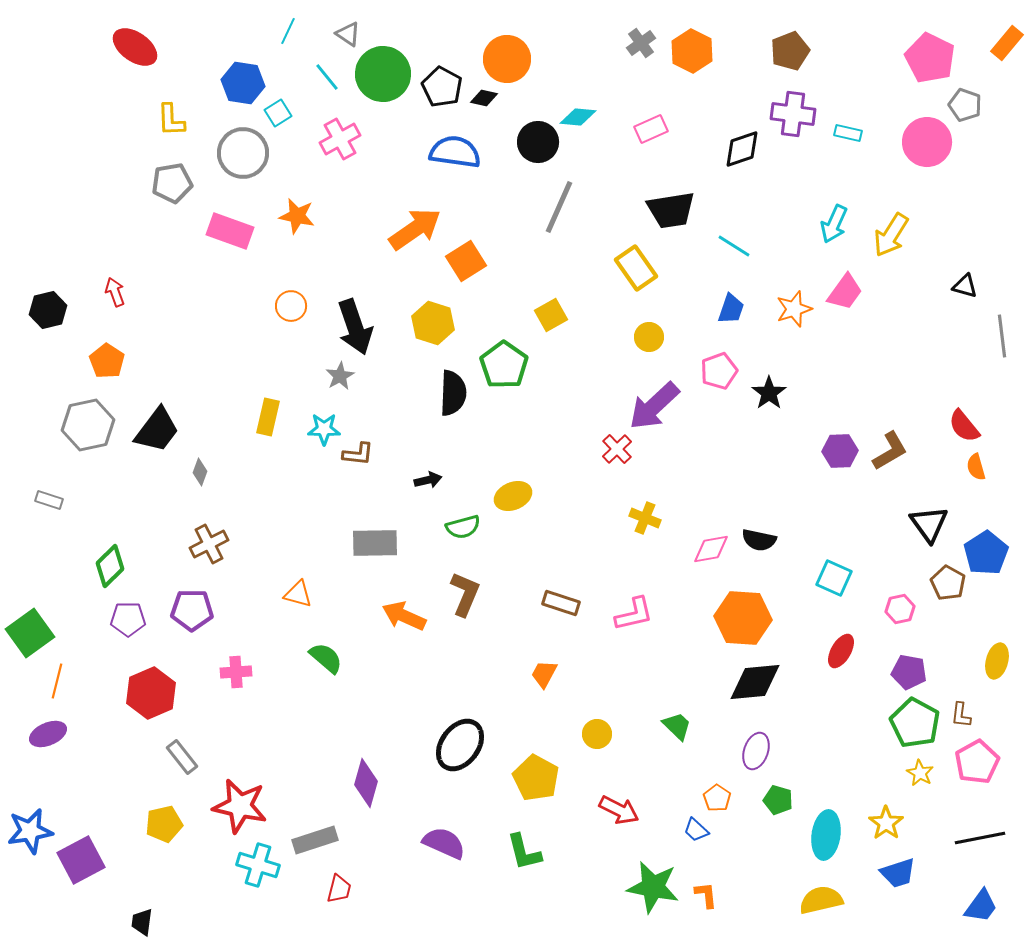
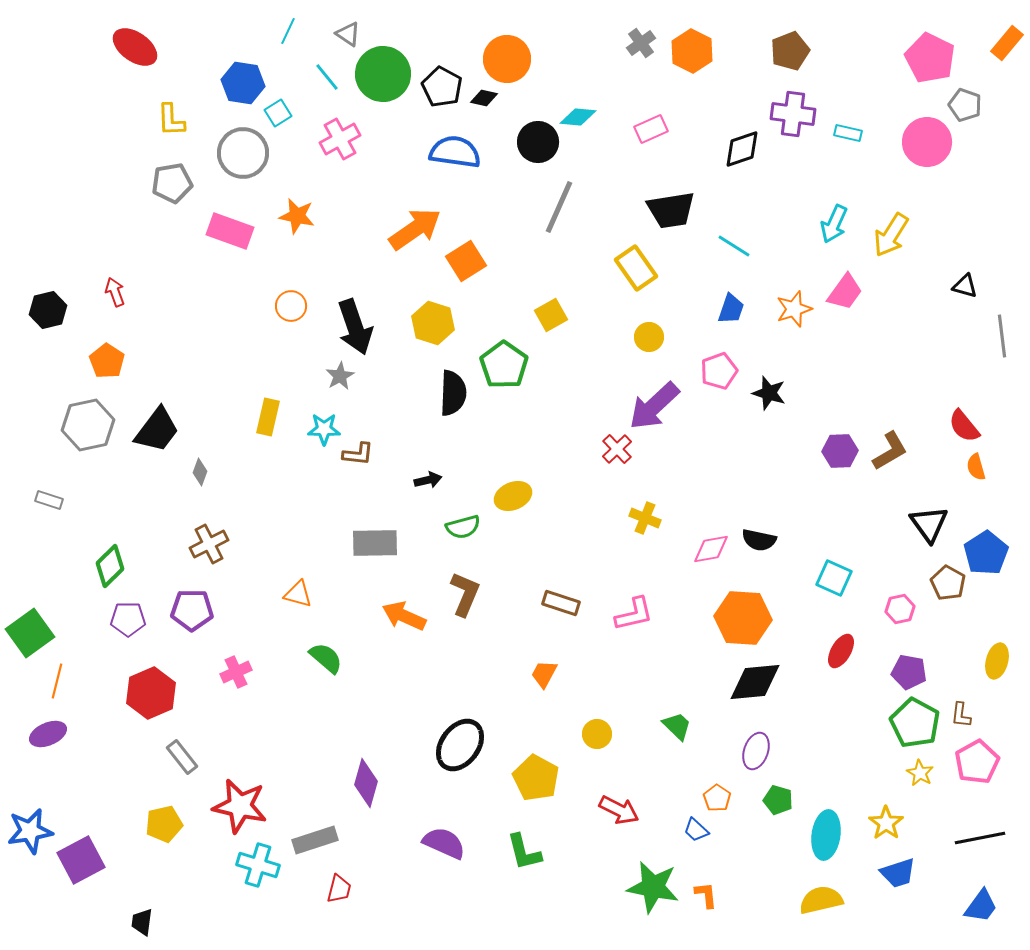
black star at (769, 393): rotated 20 degrees counterclockwise
pink cross at (236, 672): rotated 20 degrees counterclockwise
